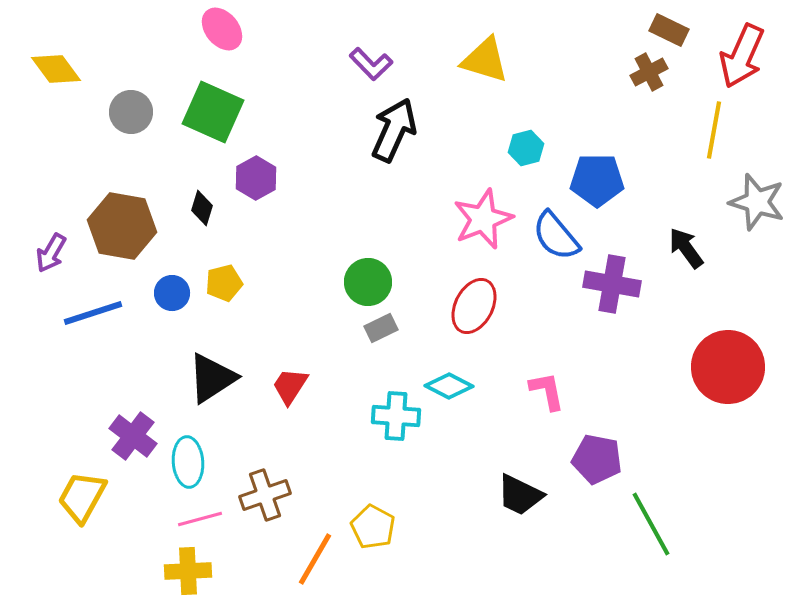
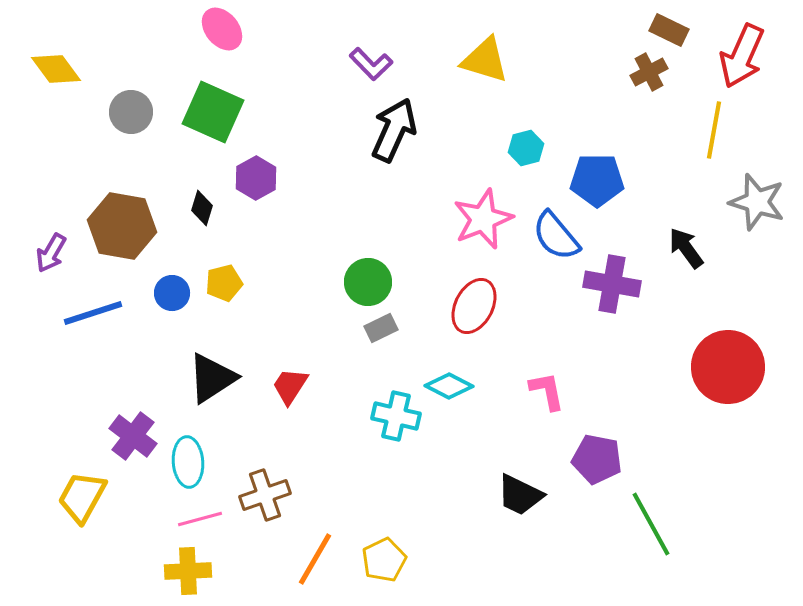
cyan cross at (396, 416): rotated 9 degrees clockwise
yellow pentagon at (373, 527): moved 11 px right, 33 px down; rotated 18 degrees clockwise
